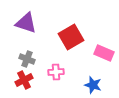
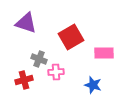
pink rectangle: rotated 24 degrees counterclockwise
gray cross: moved 12 px right
red cross: rotated 12 degrees clockwise
